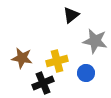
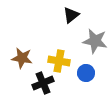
yellow cross: moved 2 px right; rotated 25 degrees clockwise
